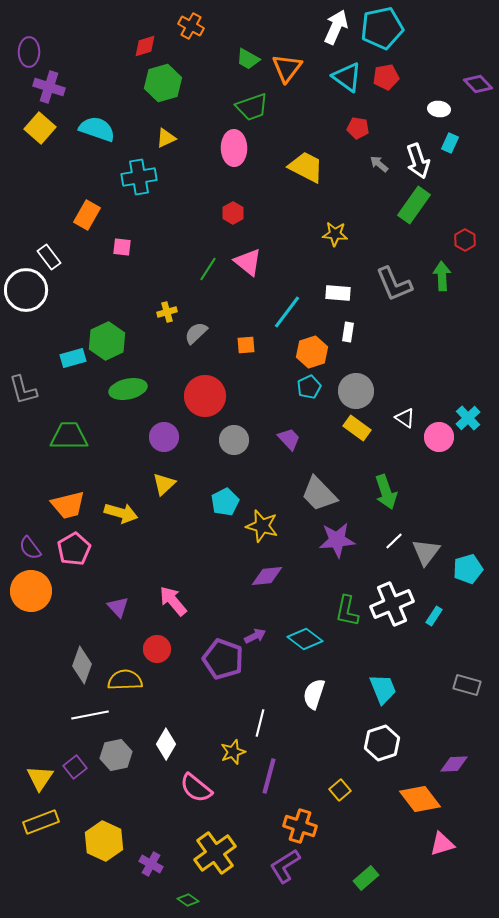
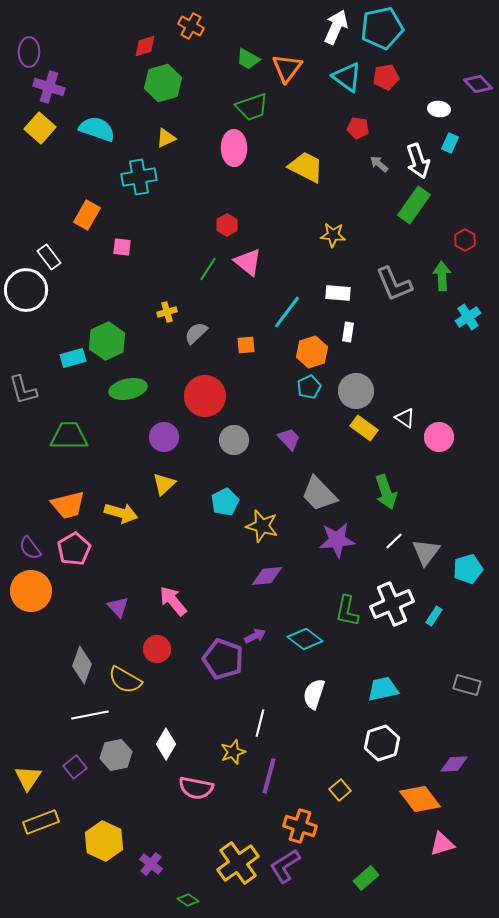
red hexagon at (233, 213): moved 6 px left, 12 px down
yellow star at (335, 234): moved 2 px left, 1 px down
cyan cross at (468, 418): moved 101 px up; rotated 10 degrees clockwise
yellow rectangle at (357, 428): moved 7 px right
yellow semicircle at (125, 680): rotated 148 degrees counterclockwise
cyan trapezoid at (383, 689): rotated 80 degrees counterclockwise
yellow triangle at (40, 778): moved 12 px left
pink semicircle at (196, 788): rotated 28 degrees counterclockwise
yellow cross at (215, 853): moved 23 px right, 10 px down
purple cross at (151, 864): rotated 10 degrees clockwise
